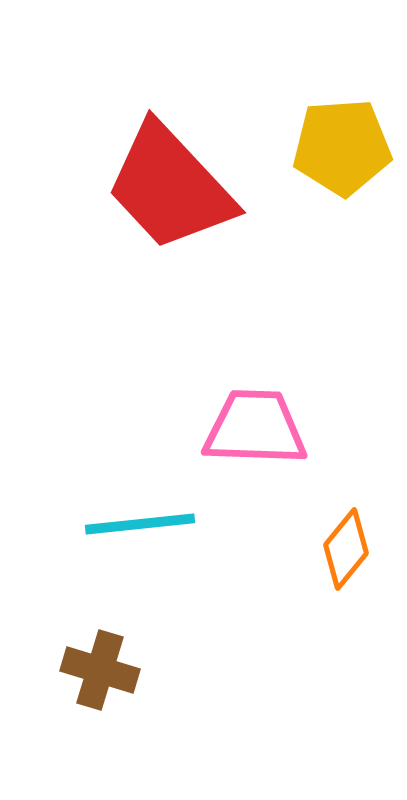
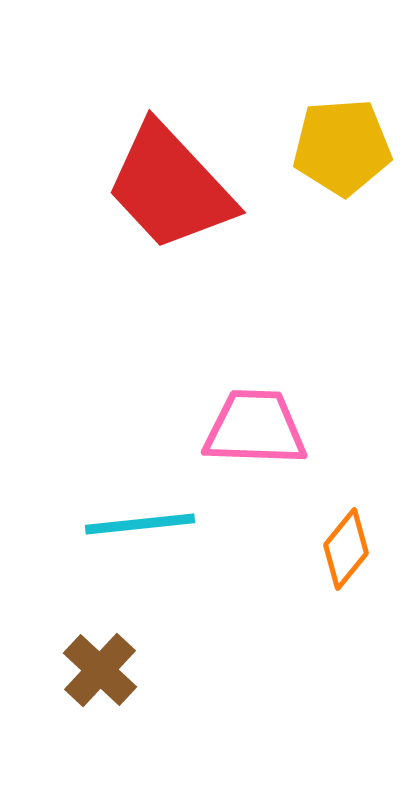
brown cross: rotated 26 degrees clockwise
